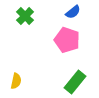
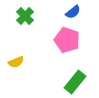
yellow semicircle: moved 19 px up; rotated 56 degrees clockwise
